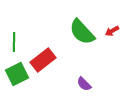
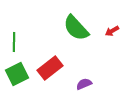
green semicircle: moved 6 px left, 4 px up
red rectangle: moved 7 px right, 8 px down
purple semicircle: rotated 112 degrees clockwise
